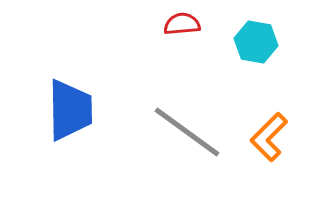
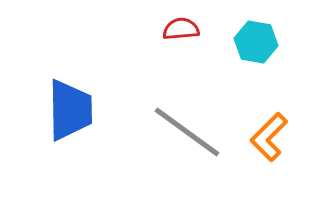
red semicircle: moved 1 px left, 5 px down
